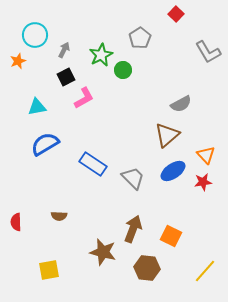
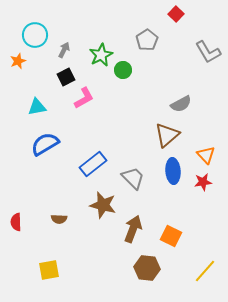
gray pentagon: moved 7 px right, 2 px down
blue rectangle: rotated 72 degrees counterclockwise
blue ellipse: rotated 60 degrees counterclockwise
brown semicircle: moved 3 px down
brown star: moved 47 px up
